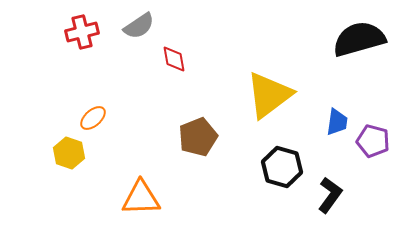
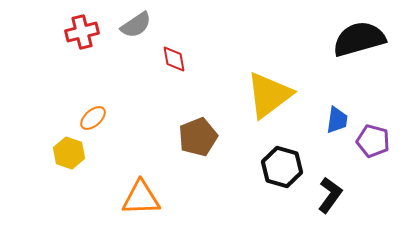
gray semicircle: moved 3 px left, 1 px up
blue trapezoid: moved 2 px up
